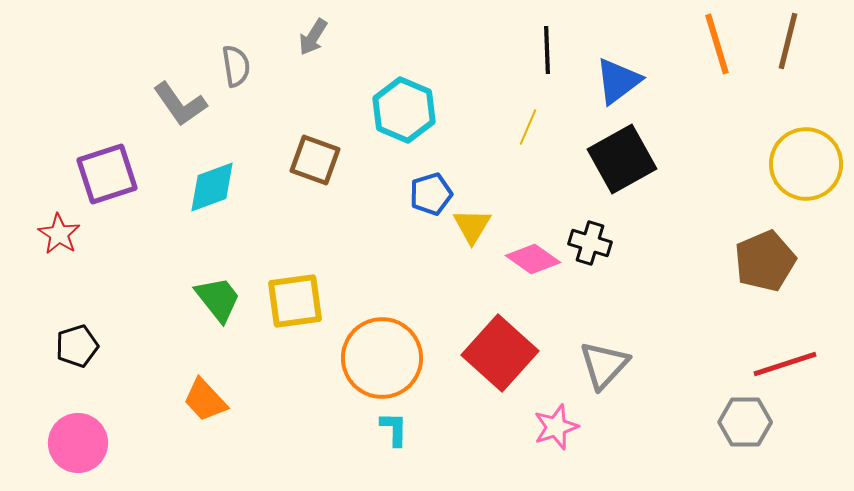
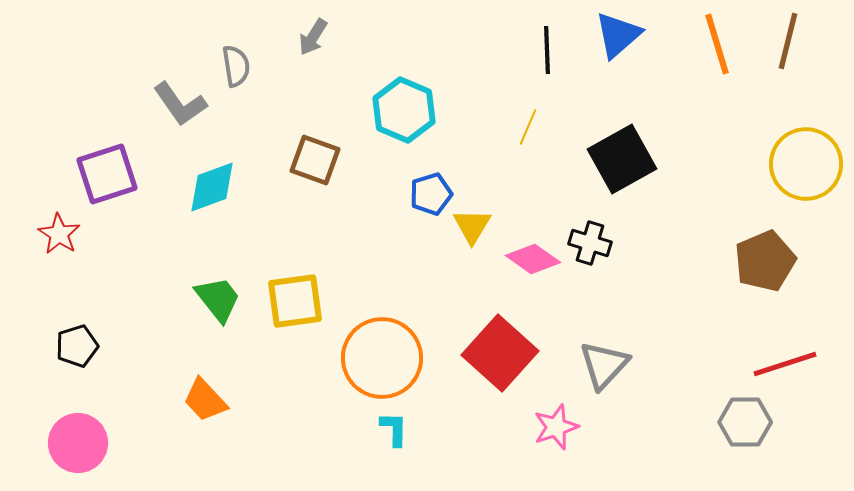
blue triangle: moved 46 px up; rotated 4 degrees counterclockwise
